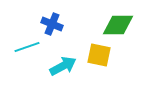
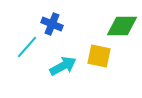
green diamond: moved 4 px right, 1 px down
cyan line: rotated 30 degrees counterclockwise
yellow square: moved 1 px down
